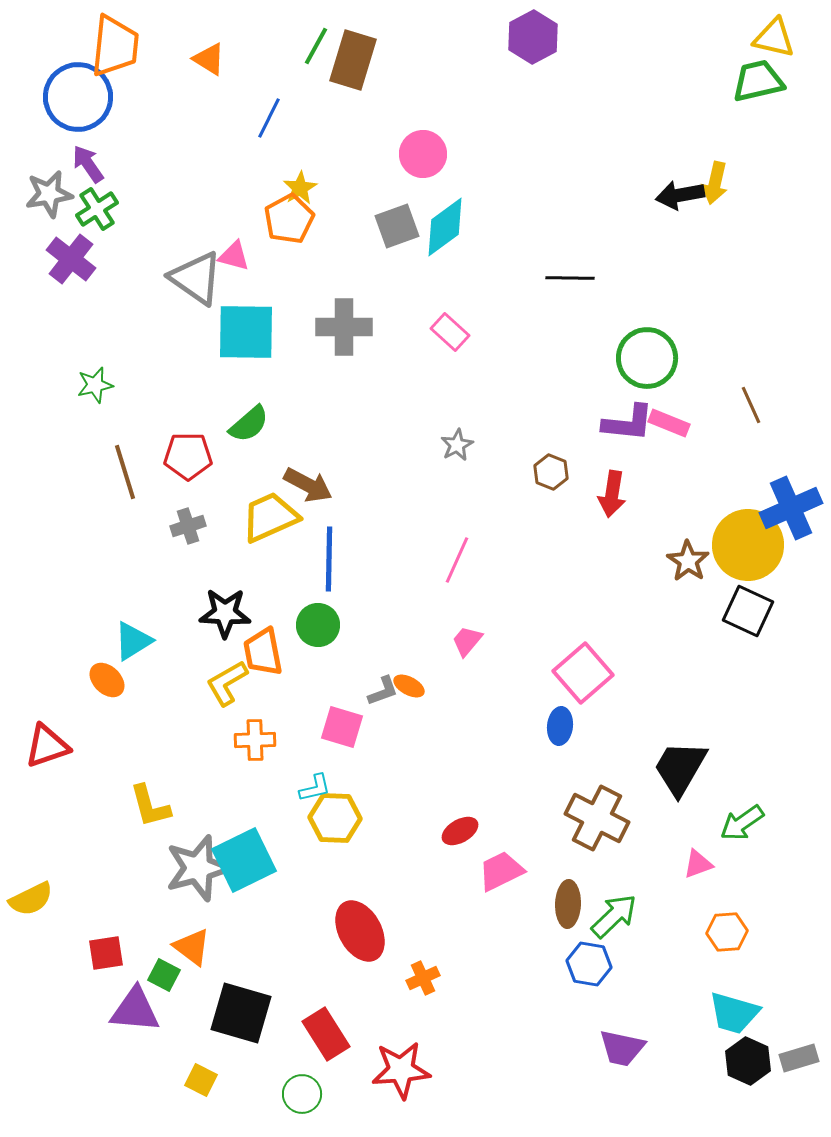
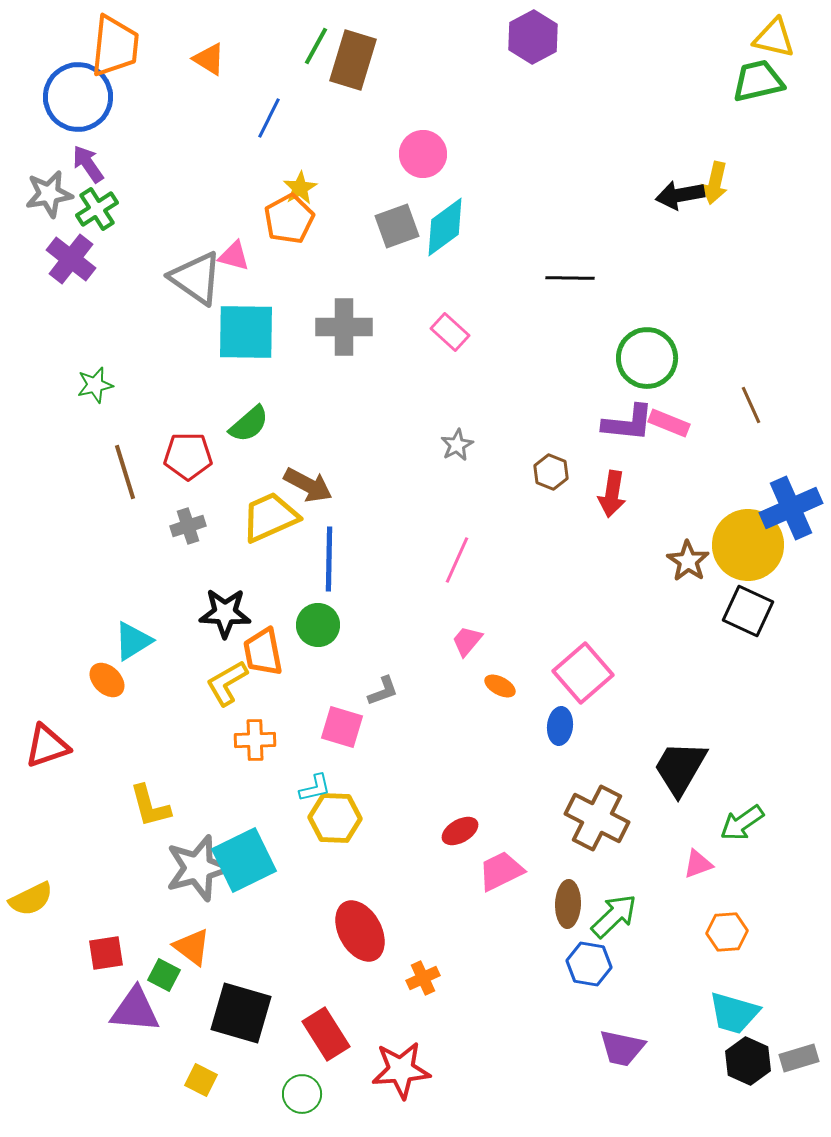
orange ellipse at (409, 686): moved 91 px right
